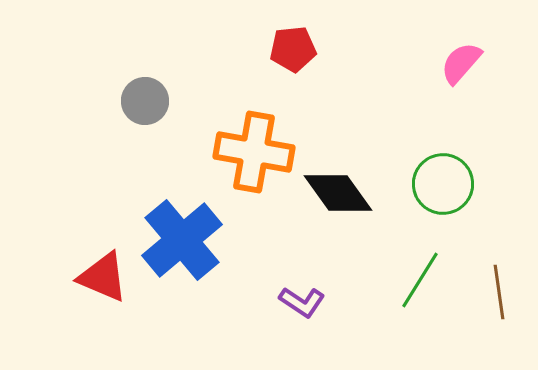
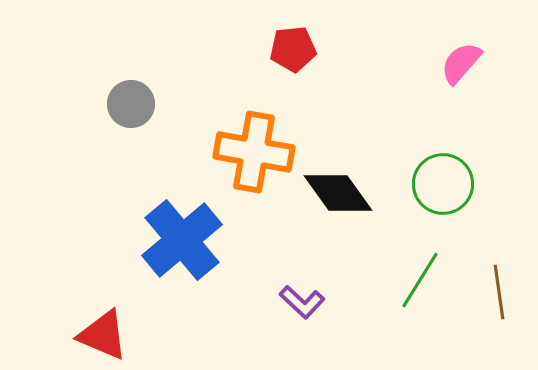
gray circle: moved 14 px left, 3 px down
red triangle: moved 58 px down
purple L-shape: rotated 9 degrees clockwise
